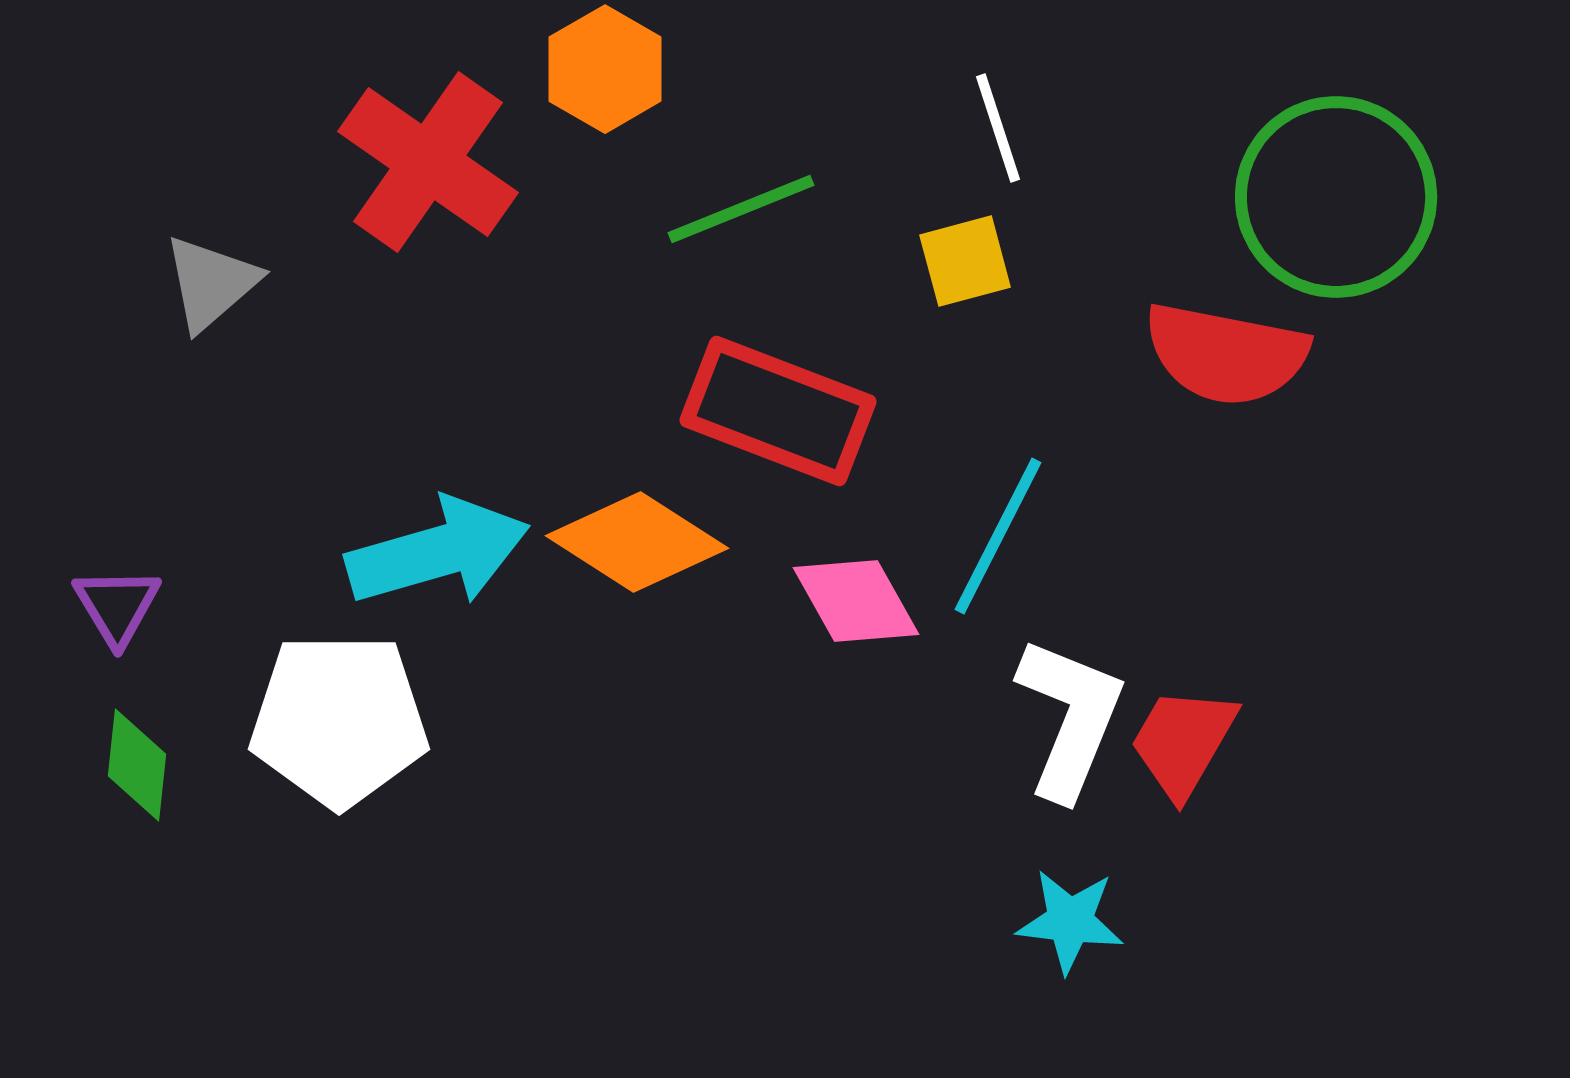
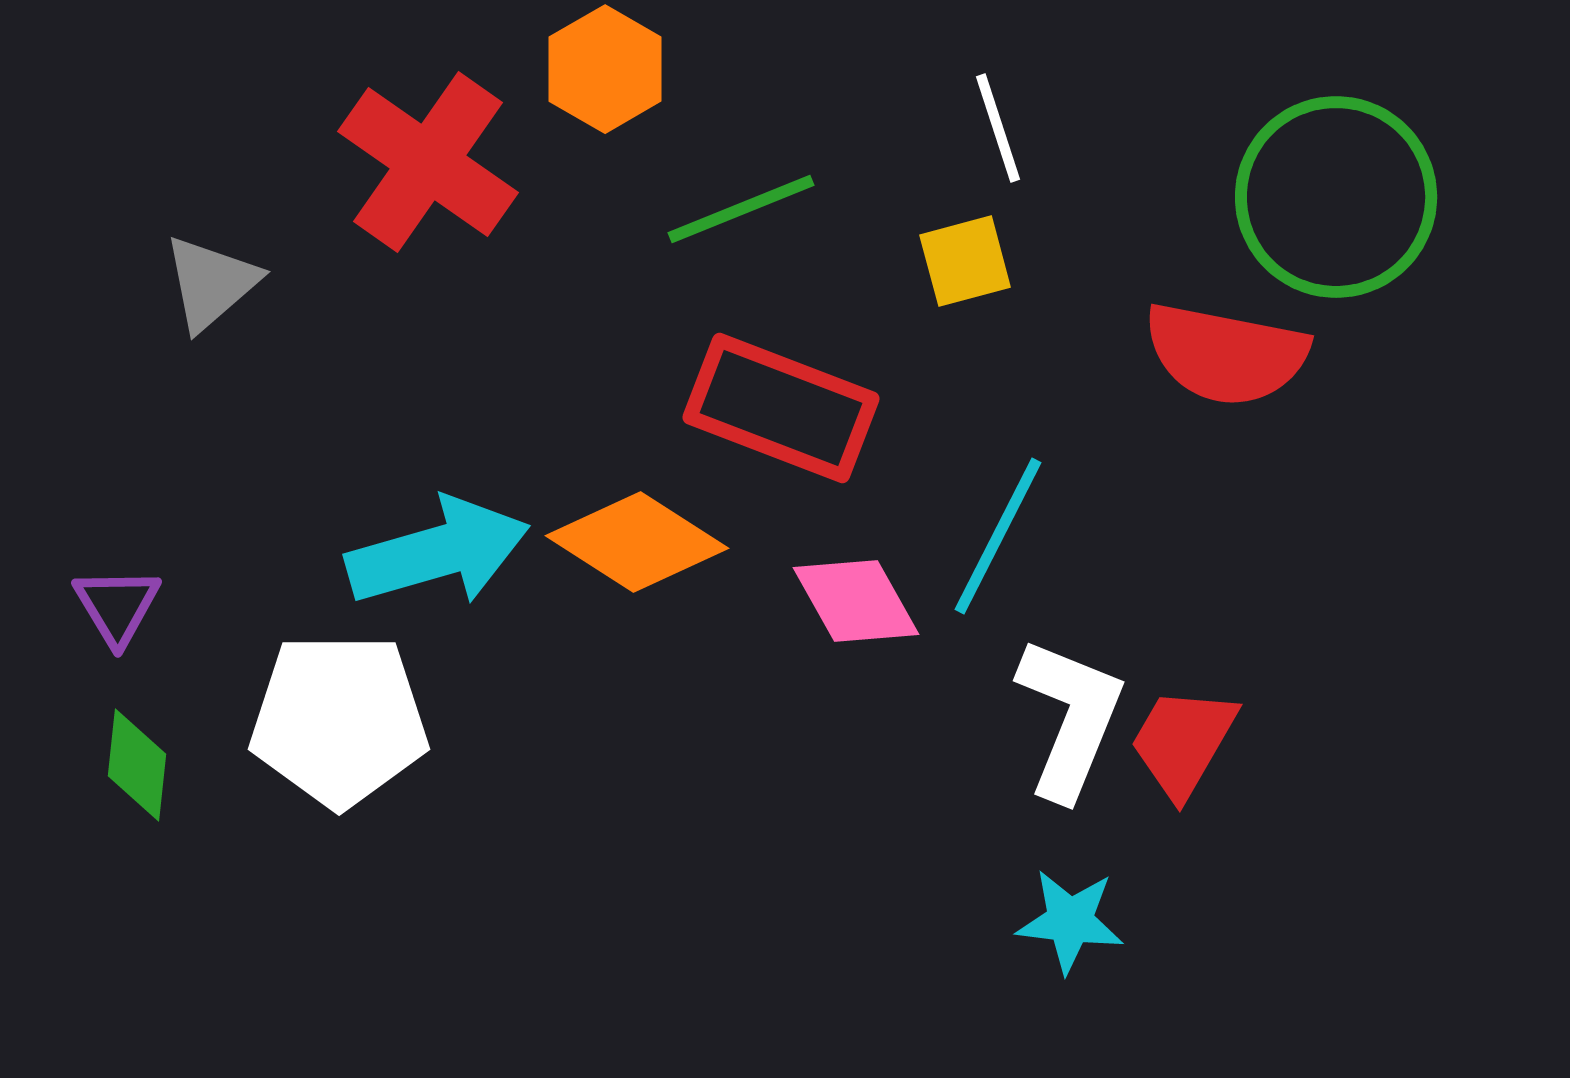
red rectangle: moved 3 px right, 3 px up
